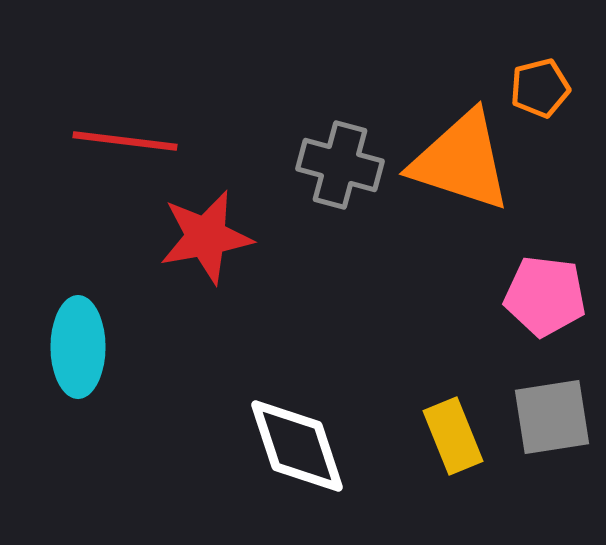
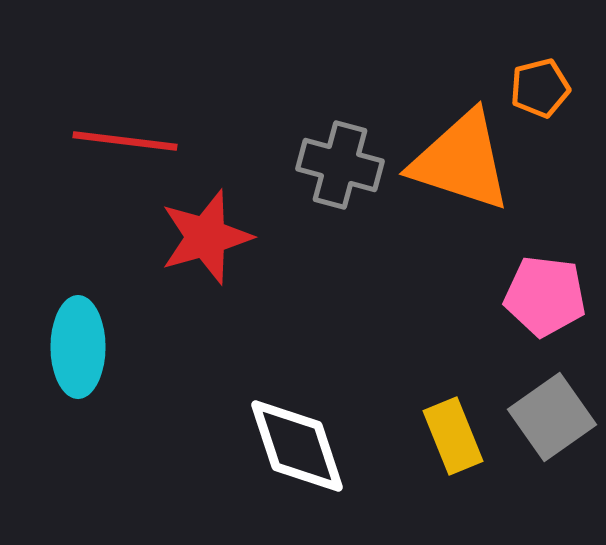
red star: rotated 6 degrees counterclockwise
gray square: rotated 26 degrees counterclockwise
